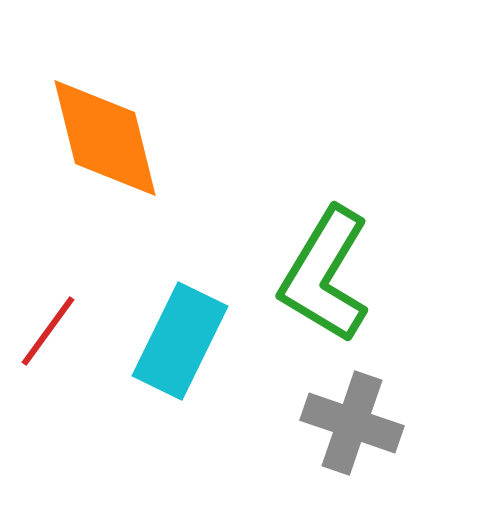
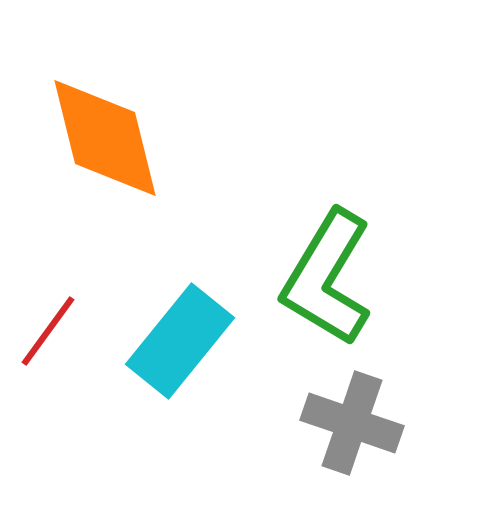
green L-shape: moved 2 px right, 3 px down
cyan rectangle: rotated 13 degrees clockwise
